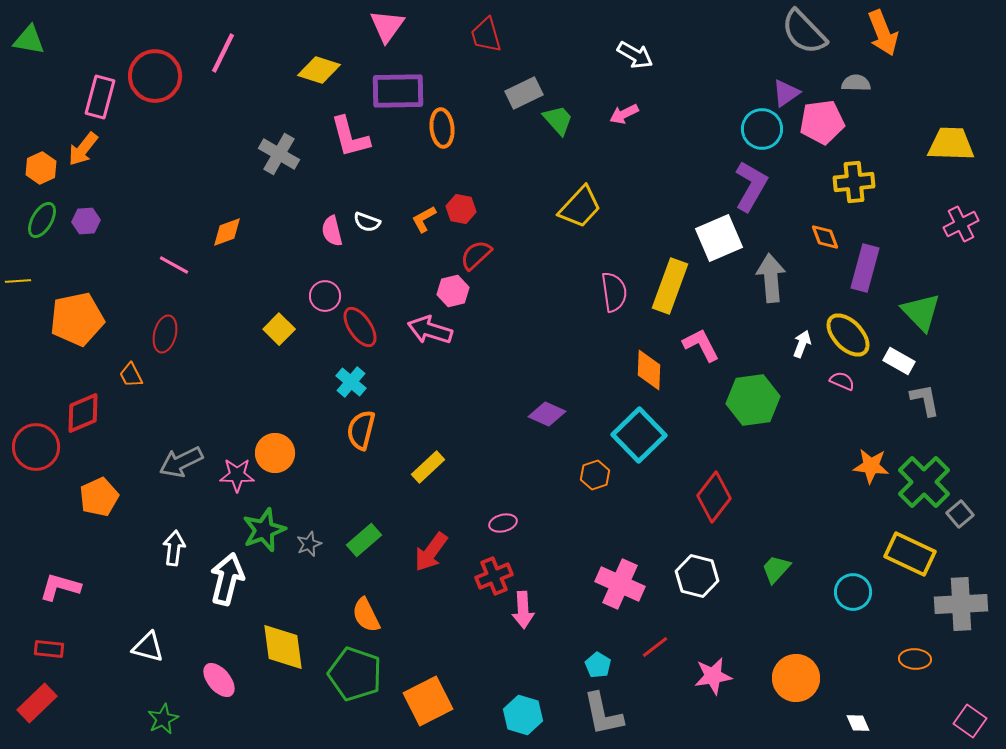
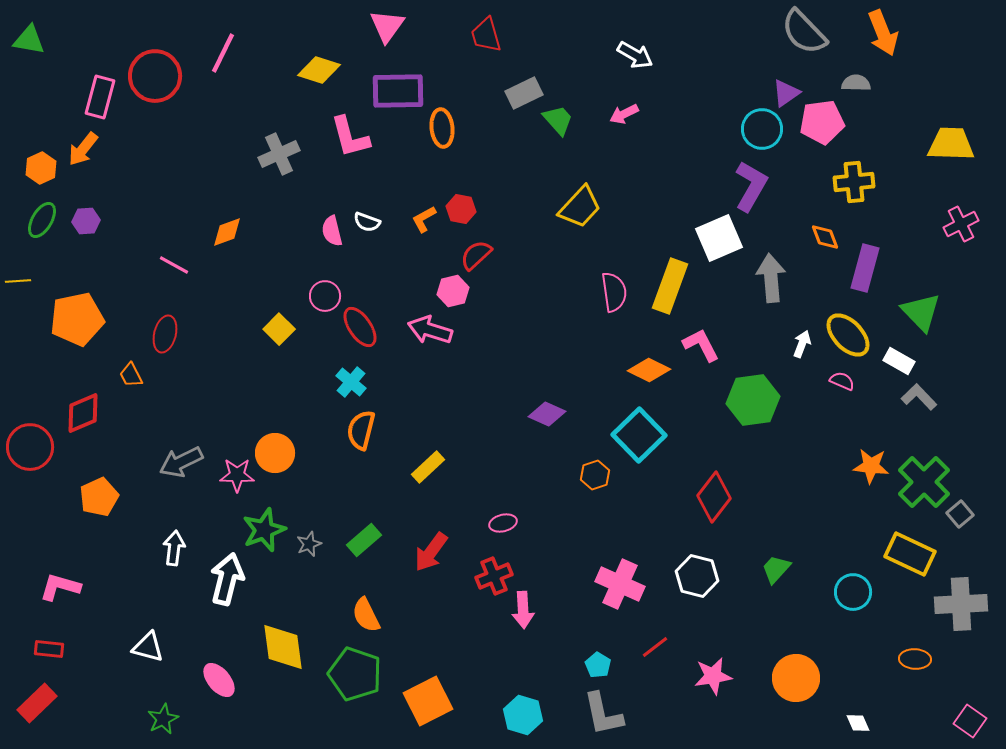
gray cross at (279, 154): rotated 36 degrees clockwise
orange diamond at (649, 370): rotated 66 degrees counterclockwise
gray L-shape at (925, 400): moved 6 px left, 3 px up; rotated 33 degrees counterclockwise
red circle at (36, 447): moved 6 px left
